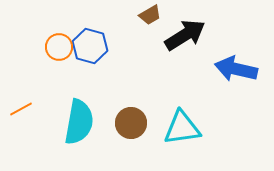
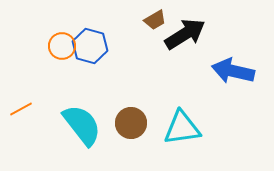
brown trapezoid: moved 5 px right, 5 px down
black arrow: moved 1 px up
orange circle: moved 3 px right, 1 px up
blue arrow: moved 3 px left, 2 px down
cyan semicircle: moved 3 px right, 3 px down; rotated 48 degrees counterclockwise
